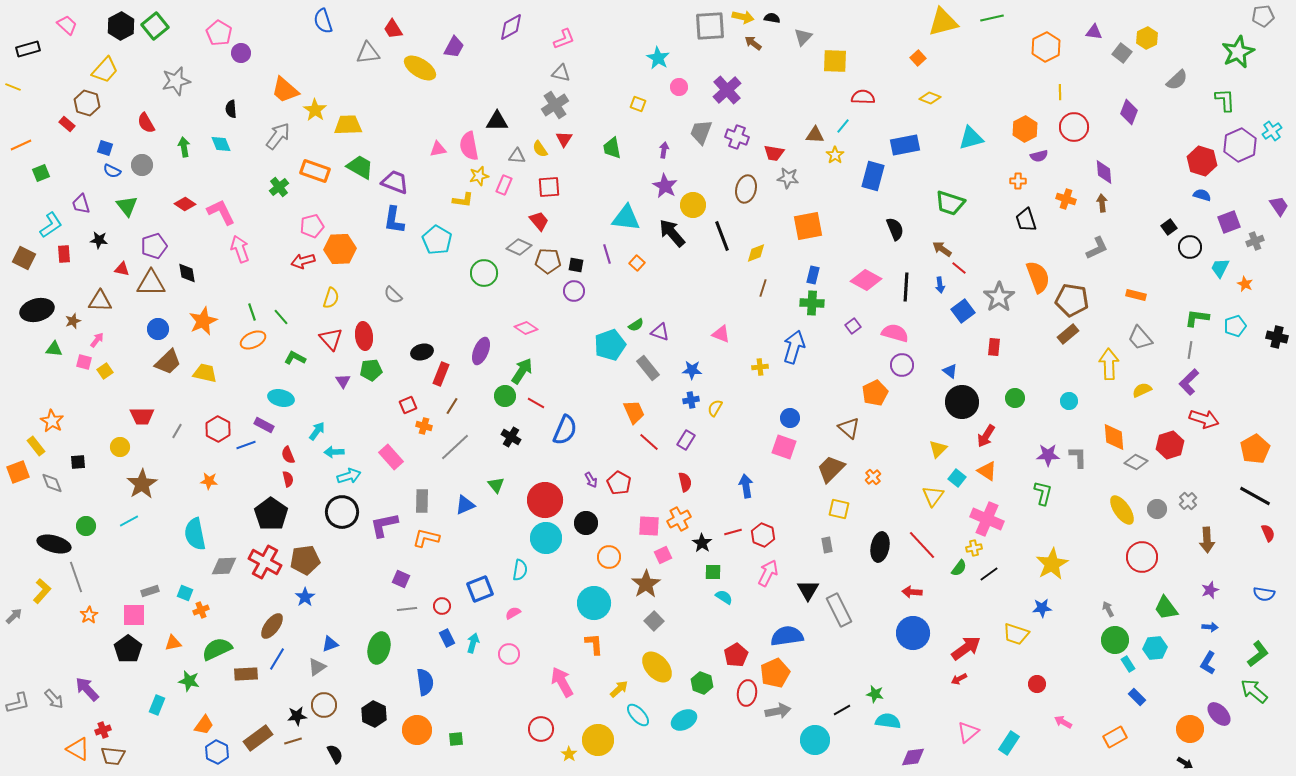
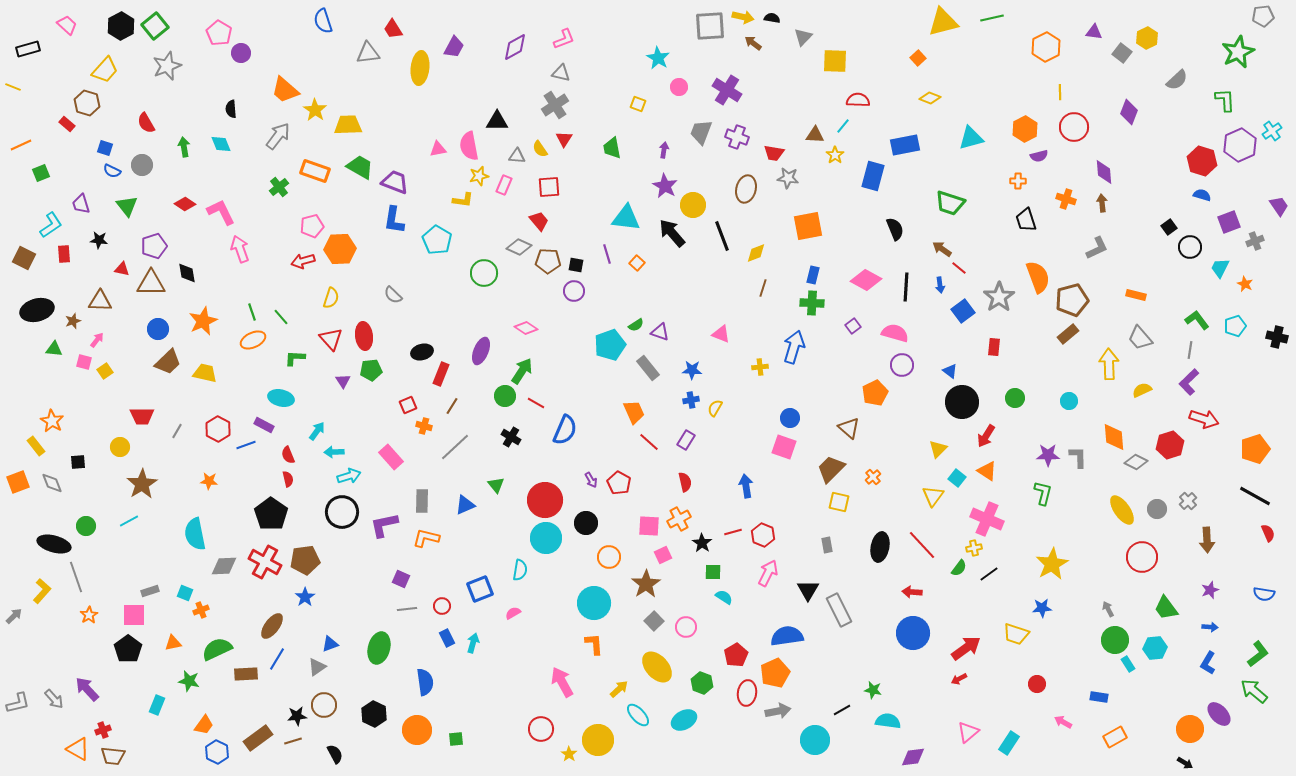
purple diamond at (511, 27): moved 4 px right, 20 px down
yellow ellipse at (420, 68): rotated 64 degrees clockwise
gray star at (176, 81): moved 9 px left, 15 px up; rotated 8 degrees counterclockwise
purple cross at (727, 90): rotated 16 degrees counterclockwise
red semicircle at (863, 97): moved 5 px left, 3 px down
brown pentagon at (1072, 300): rotated 24 degrees counterclockwise
green L-shape at (1197, 318): moved 2 px down; rotated 45 degrees clockwise
green L-shape at (295, 358): rotated 25 degrees counterclockwise
orange pentagon at (1255, 449): rotated 12 degrees clockwise
orange square at (18, 472): moved 10 px down
yellow square at (839, 509): moved 7 px up
pink circle at (509, 654): moved 177 px right, 27 px up
green star at (875, 694): moved 2 px left, 4 px up
blue rectangle at (1137, 697): moved 38 px left; rotated 36 degrees counterclockwise
